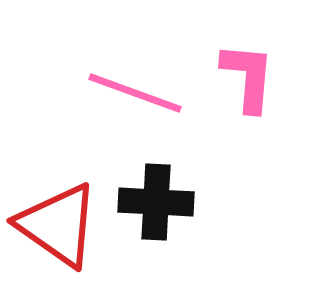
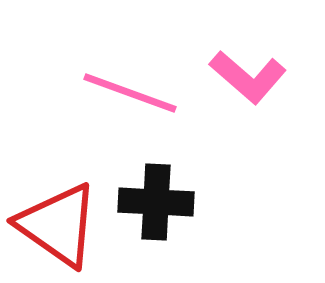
pink L-shape: rotated 126 degrees clockwise
pink line: moved 5 px left
